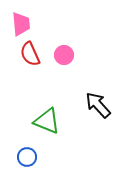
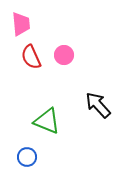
red semicircle: moved 1 px right, 3 px down
